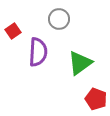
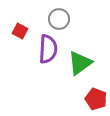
red square: moved 7 px right; rotated 28 degrees counterclockwise
purple semicircle: moved 10 px right, 3 px up
